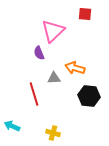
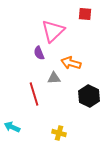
orange arrow: moved 4 px left, 5 px up
black hexagon: rotated 20 degrees clockwise
cyan arrow: moved 1 px down
yellow cross: moved 6 px right
